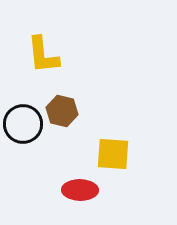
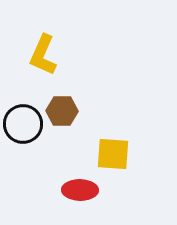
yellow L-shape: rotated 30 degrees clockwise
brown hexagon: rotated 12 degrees counterclockwise
